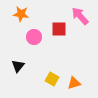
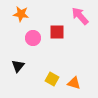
red square: moved 2 px left, 3 px down
pink circle: moved 1 px left, 1 px down
orange triangle: rotated 32 degrees clockwise
